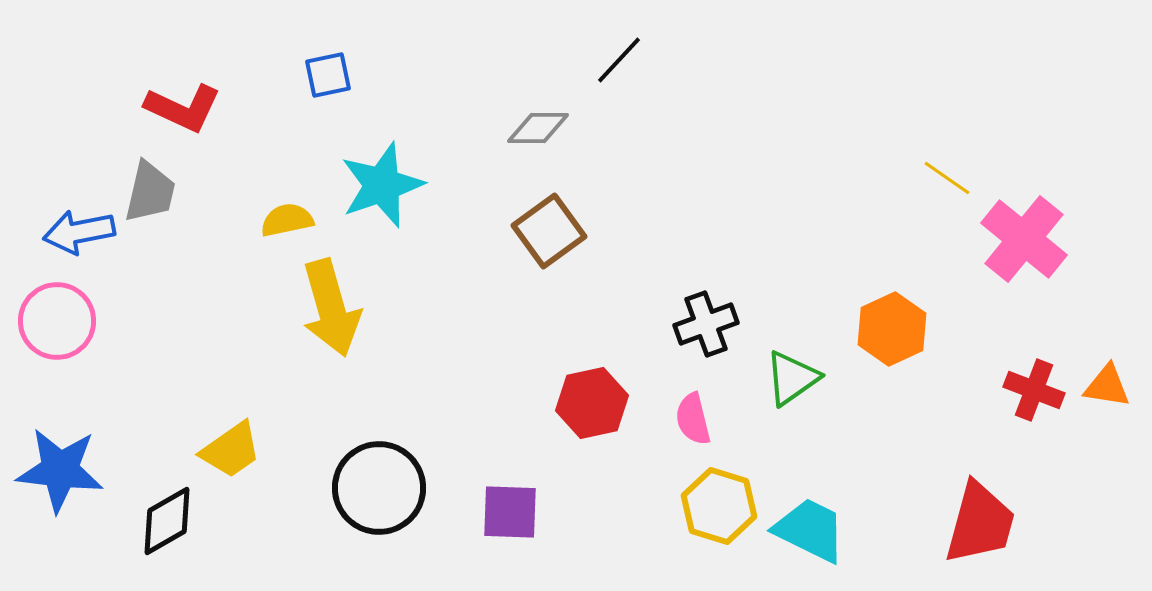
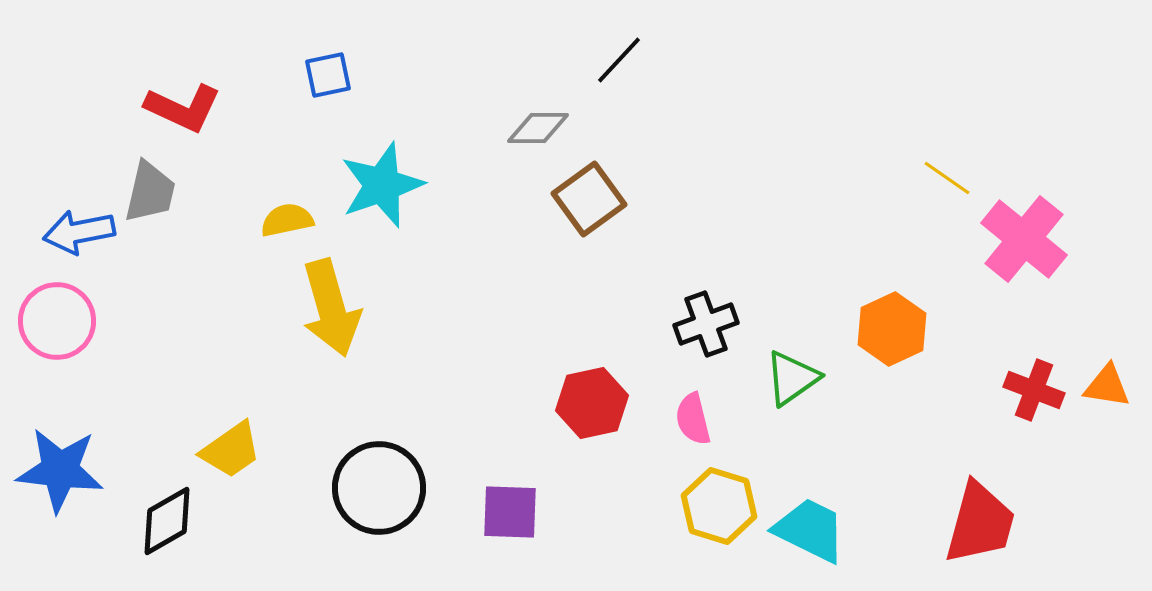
brown square: moved 40 px right, 32 px up
